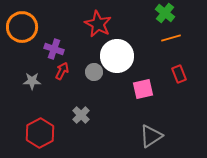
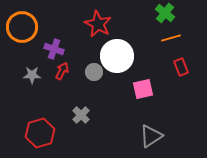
red rectangle: moved 2 px right, 7 px up
gray star: moved 6 px up
red hexagon: rotated 12 degrees clockwise
